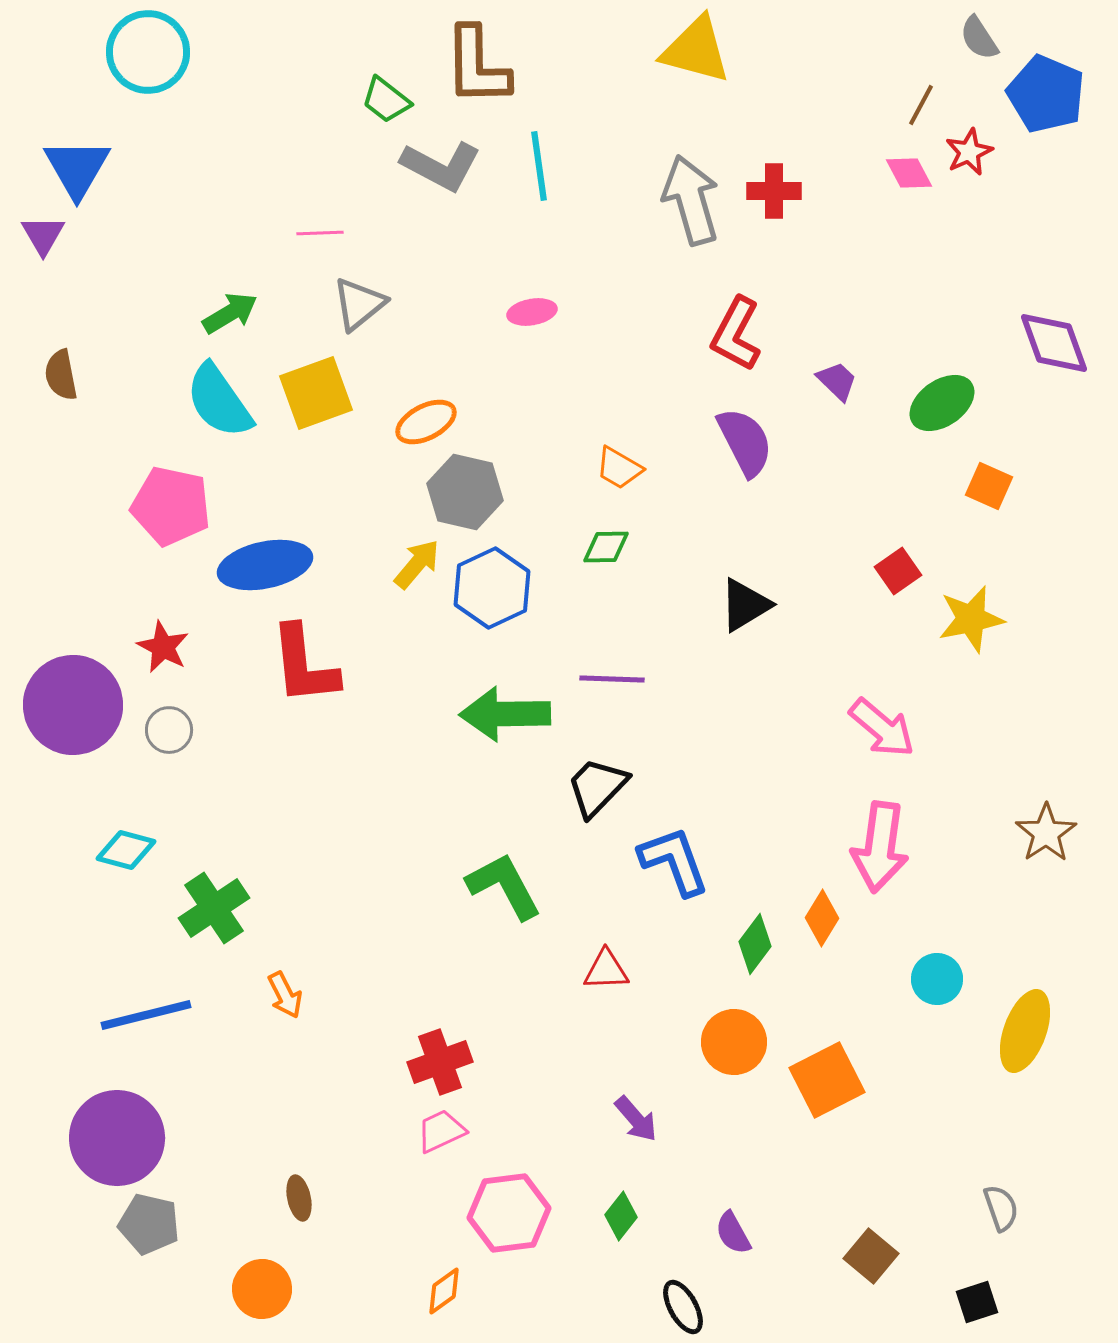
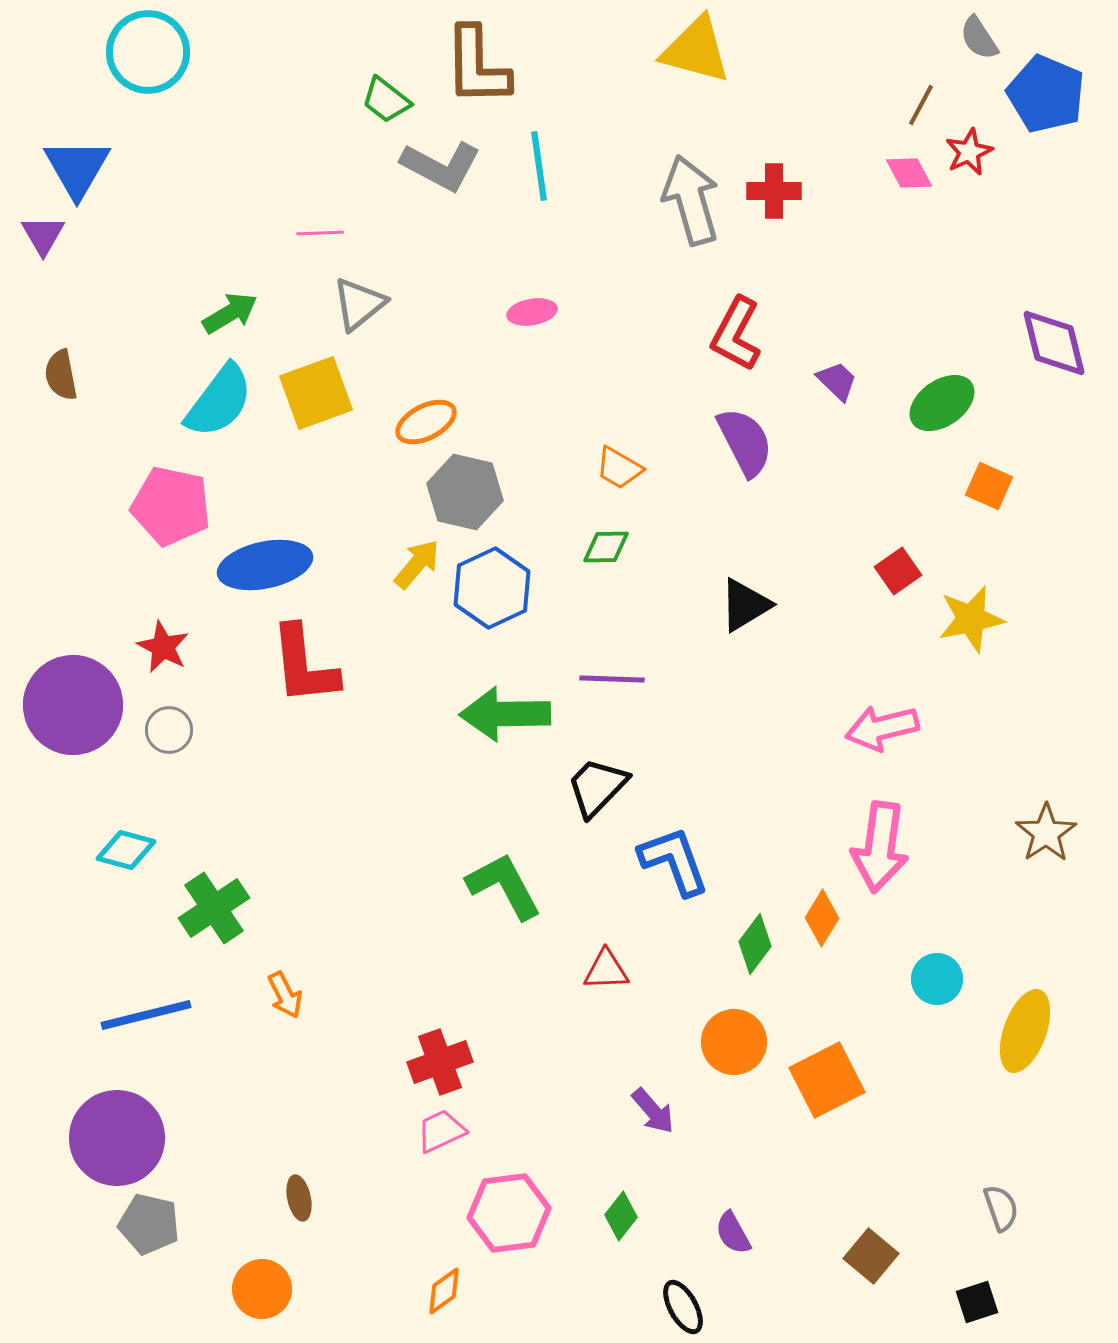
purple diamond at (1054, 343): rotated 6 degrees clockwise
cyan semicircle at (219, 401): rotated 108 degrees counterclockwise
pink arrow at (882, 728): rotated 126 degrees clockwise
purple arrow at (636, 1119): moved 17 px right, 8 px up
